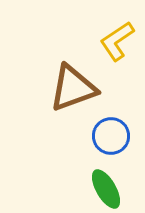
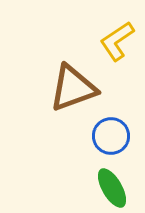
green ellipse: moved 6 px right, 1 px up
